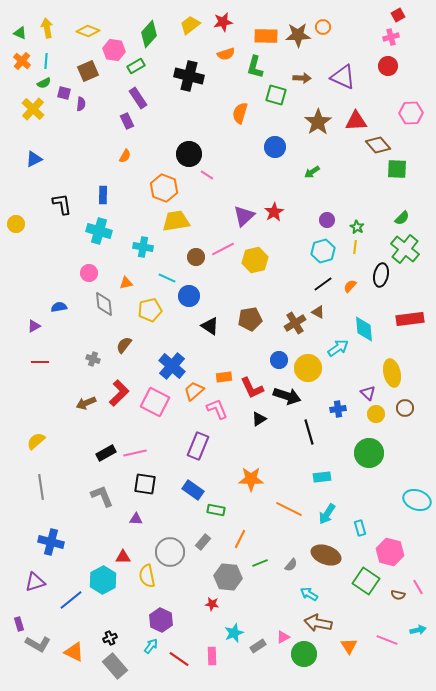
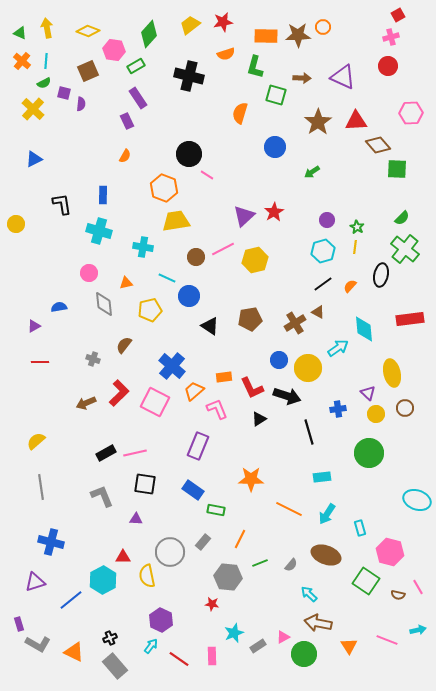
cyan arrow at (309, 594): rotated 12 degrees clockwise
